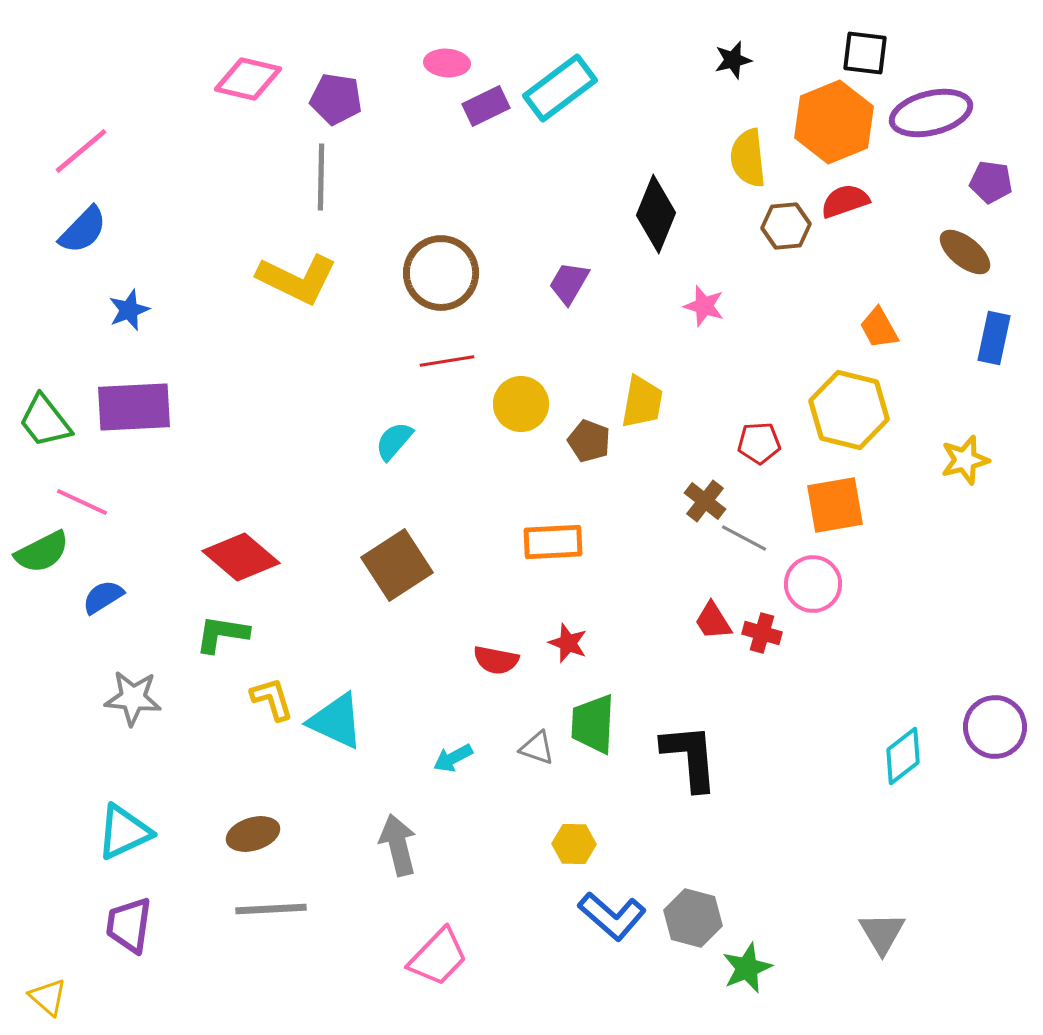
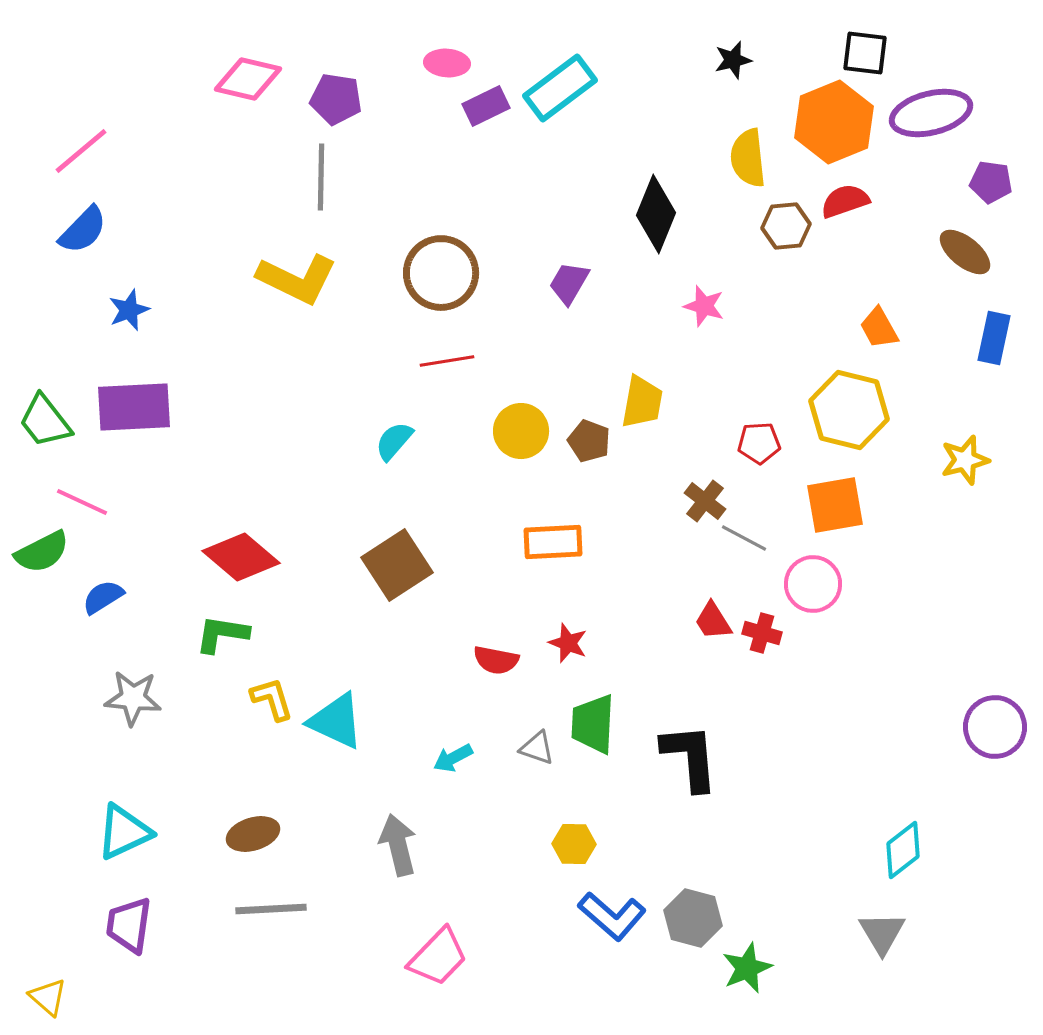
yellow circle at (521, 404): moved 27 px down
cyan diamond at (903, 756): moved 94 px down
